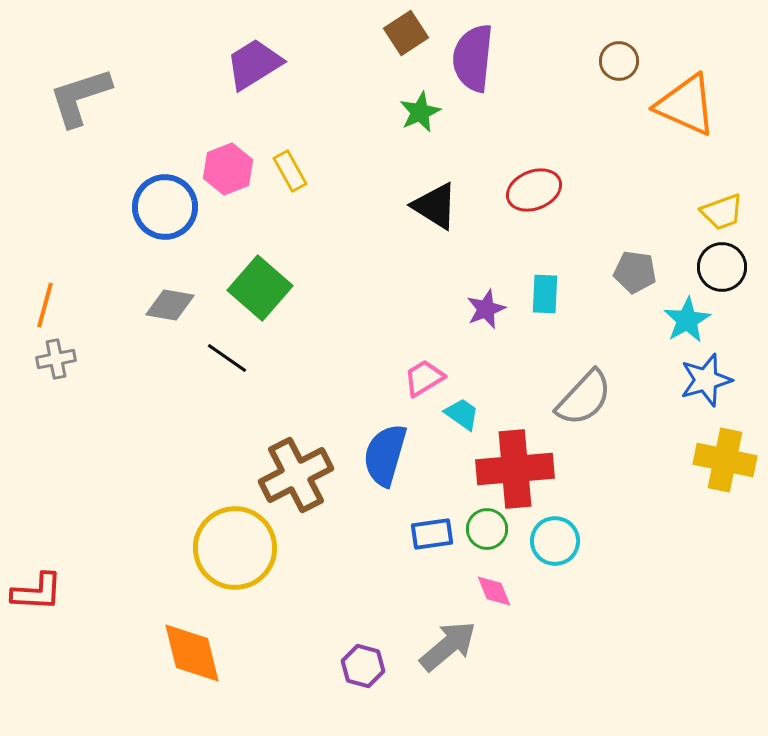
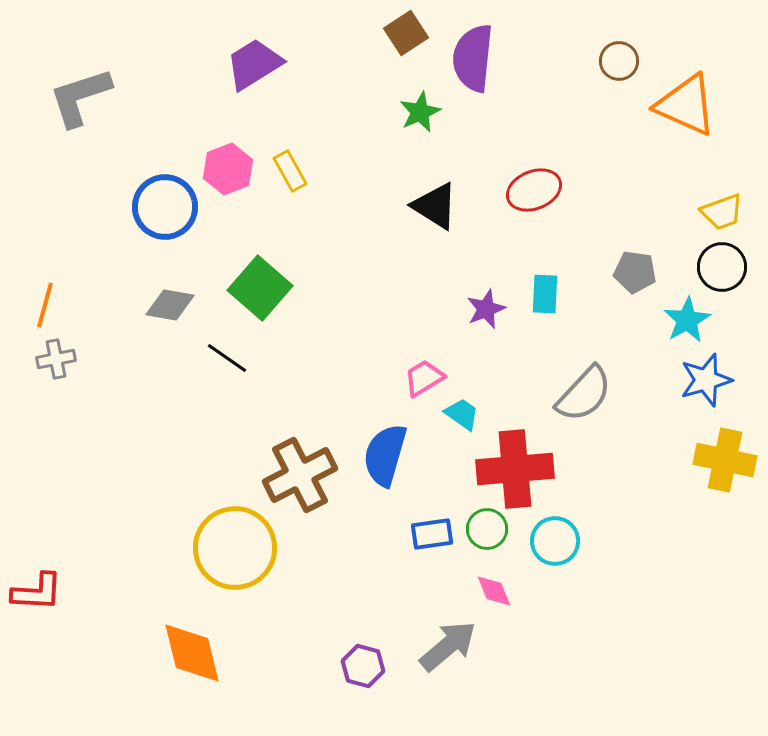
gray semicircle: moved 4 px up
brown cross: moved 4 px right
